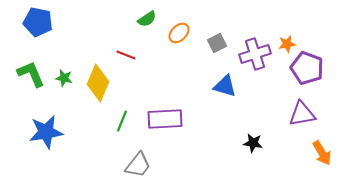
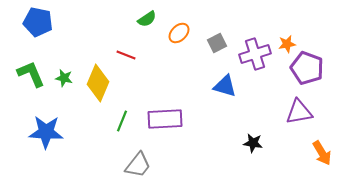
purple triangle: moved 3 px left, 2 px up
blue star: rotated 12 degrees clockwise
